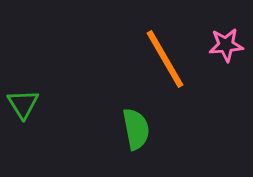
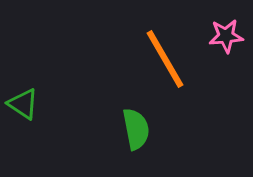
pink star: moved 9 px up
green triangle: rotated 24 degrees counterclockwise
